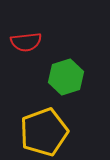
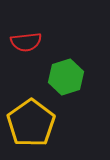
yellow pentagon: moved 13 px left, 9 px up; rotated 15 degrees counterclockwise
